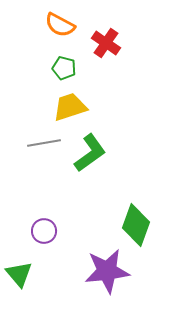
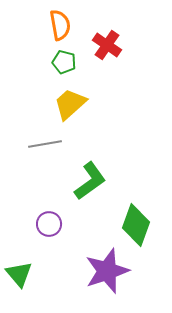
orange semicircle: rotated 128 degrees counterclockwise
red cross: moved 1 px right, 2 px down
green pentagon: moved 6 px up
yellow trapezoid: moved 3 px up; rotated 24 degrees counterclockwise
gray line: moved 1 px right, 1 px down
green L-shape: moved 28 px down
purple circle: moved 5 px right, 7 px up
purple star: rotated 12 degrees counterclockwise
